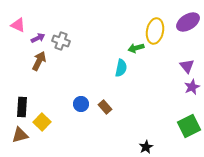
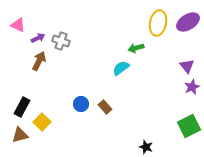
yellow ellipse: moved 3 px right, 8 px up
cyan semicircle: rotated 138 degrees counterclockwise
black rectangle: rotated 24 degrees clockwise
black star: rotated 24 degrees counterclockwise
